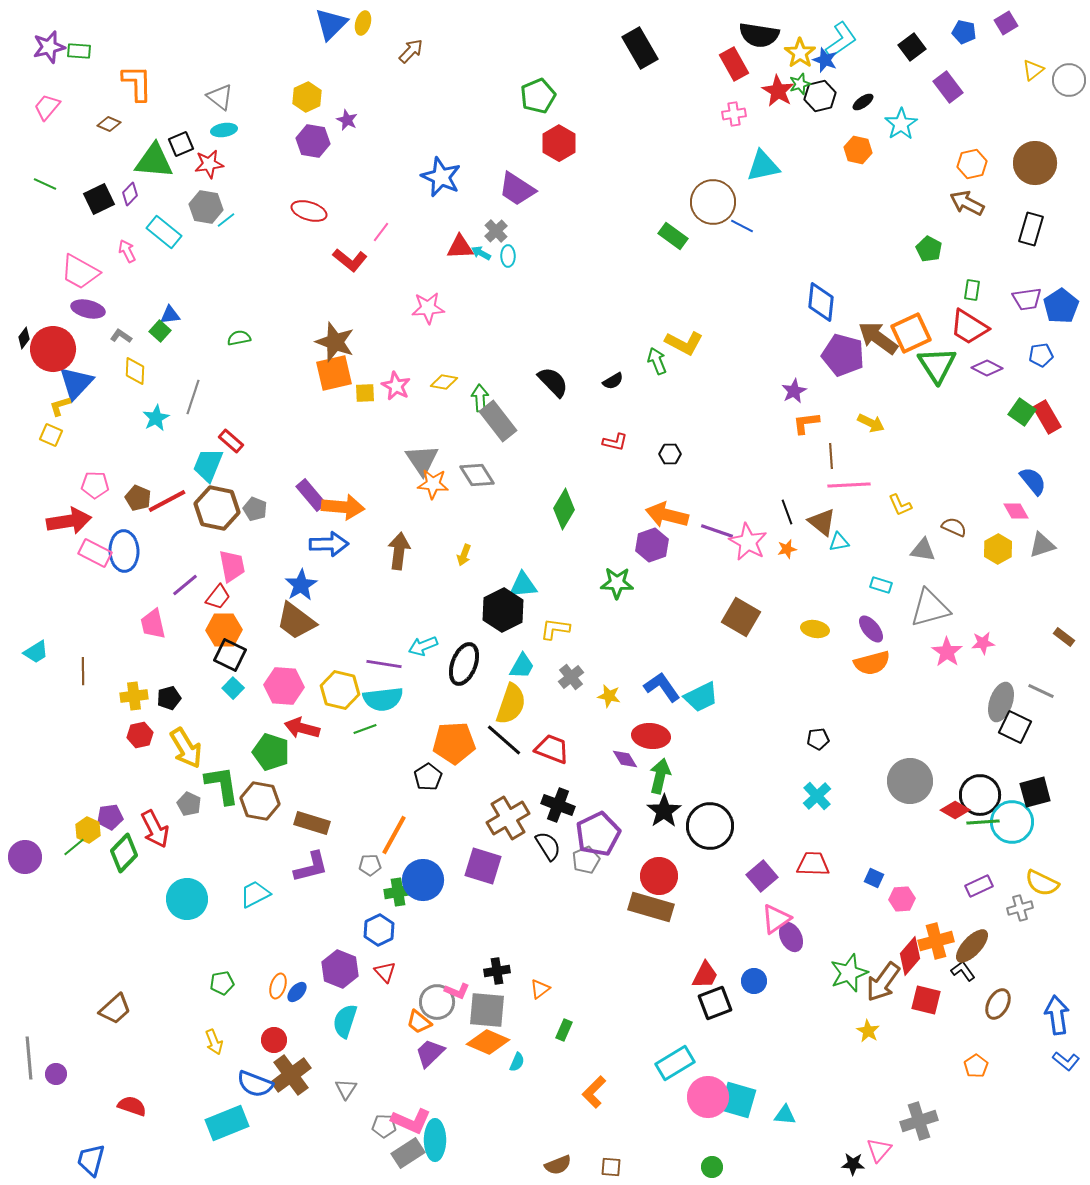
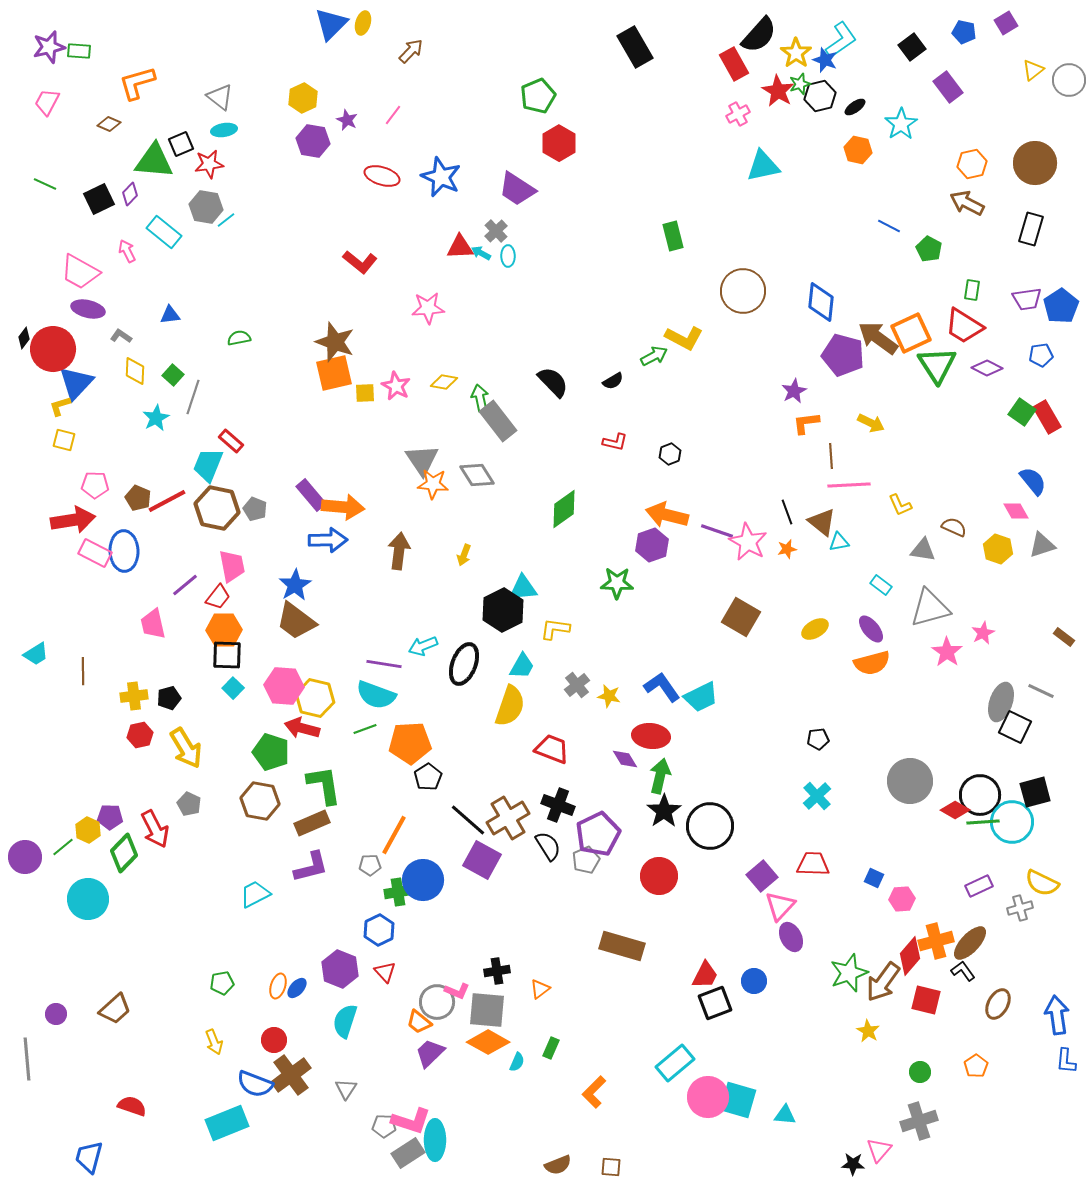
black semicircle at (759, 35): rotated 57 degrees counterclockwise
black rectangle at (640, 48): moved 5 px left, 1 px up
yellow star at (800, 53): moved 4 px left
orange L-shape at (137, 83): rotated 105 degrees counterclockwise
yellow hexagon at (307, 97): moved 4 px left, 1 px down
black ellipse at (863, 102): moved 8 px left, 5 px down
pink trapezoid at (47, 107): moved 5 px up; rotated 12 degrees counterclockwise
pink cross at (734, 114): moved 4 px right; rotated 20 degrees counterclockwise
brown circle at (713, 202): moved 30 px right, 89 px down
red ellipse at (309, 211): moved 73 px right, 35 px up
blue line at (742, 226): moved 147 px right
pink line at (381, 232): moved 12 px right, 117 px up
green rectangle at (673, 236): rotated 40 degrees clockwise
red L-shape at (350, 260): moved 10 px right, 2 px down
red trapezoid at (969, 327): moved 5 px left, 1 px up
green square at (160, 331): moved 13 px right, 44 px down
yellow L-shape at (684, 343): moved 5 px up
green arrow at (657, 361): moved 3 px left, 5 px up; rotated 84 degrees clockwise
green arrow at (480, 398): rotated 8 degrees counterclockwise
yellow square at (51, 435): moved 13 px right, 5 px down; rotated 10 degrees counterclockwise
black hexagon at (670, 454): rotated 20 degrees counterclockwise
green diamond at (564, 509): rotated 24 degrees clockwise
red arrow at (69, 521): moved 4 px right, 1 px up
blue arrow at (329, 544): moved 1 px left, 4 px up
yellow hexagon at (998, 549): rotated 12 degrees counterclockwise
blue star at (301, 585): moved 6 px left
cyan triangle at (523, 585): moved 3 px down
cyan rectangle at (881, 585): rotated 20 degrees clockwise
yellow ellipse at (815, 629): rotated 40 degrees counterclockwise
pink star at (983, 643): moved 10 px up; rotated 20 degrees counterclockwise
cyan trapezoid at (36, 652): moved 2 px down
black square at (230, 655): moved 3 px left; rotated 24 degrees counterclockwise
gray cross at (571, 677): moved 6 px right, 8 px down
yellow hexagon at (340, 690): moved 25 px left, 8 px down
cyan semicircle at (383, 699): moved 7 px left, 4 px up; rotated 27 degrees clockwise
yellow semicircle at (511, 704): moved 1 px left, 2 px down
black line at (504, 740): moved 36 px left, 80 px down
orange pentagon at (454, 743): moved 44 px left
green L-shape at (222, 785): moved 102 px right
purple pentagon at (110, 817): rotated 10 degrees clockwise
brown rectangle at (312, 823): rotated 40 degrees counterclockwise
green line at (74, 847): moved 11 px left
purple square at (483, 866): moved 1 px left, 6 px up; rotated 12 degrees clockwise
cyan circle at (187, 899): moved 99 px left
brown rectangle at (651, 907): moved 29 px left, 39 px down
pink triangle at (776, 919): moved 4 px right, 13 px up; rotated 12 degrees counterclockwise
brown ellipse at (972, 946): moved 2 px left, 3 px up
blue ellipse at (297, 992): moved 4 px up
green rectangle at (564, 1030): moved 13 px left, 18 px down
orange diamond at (488, 1042): rotated 6 degrees clockwise
gray line at (29, 1058): moved 2 px left, 1 px down
blue L-shape at (1066, 1061): rotated 56 degrees clockwise
cyan rectangle at (675, 1063): rotated 9 degrees counterclockwise
purple circle at (56, 1074): moved 60 px up
pink L-shape at (411, 1121): rotated 6 degrees counterclockwise
blue trapezoid at (91, 1160): moved 2 px left, 3 px up
green circle at (712, 1167): moved 208 px right, 95 px up
